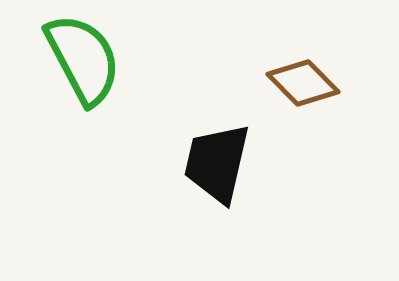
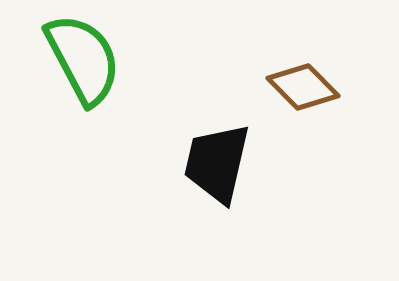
brown diamond: moved 4 px down
